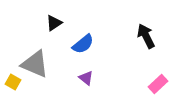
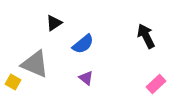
pink rectangle: moved 2 px left
